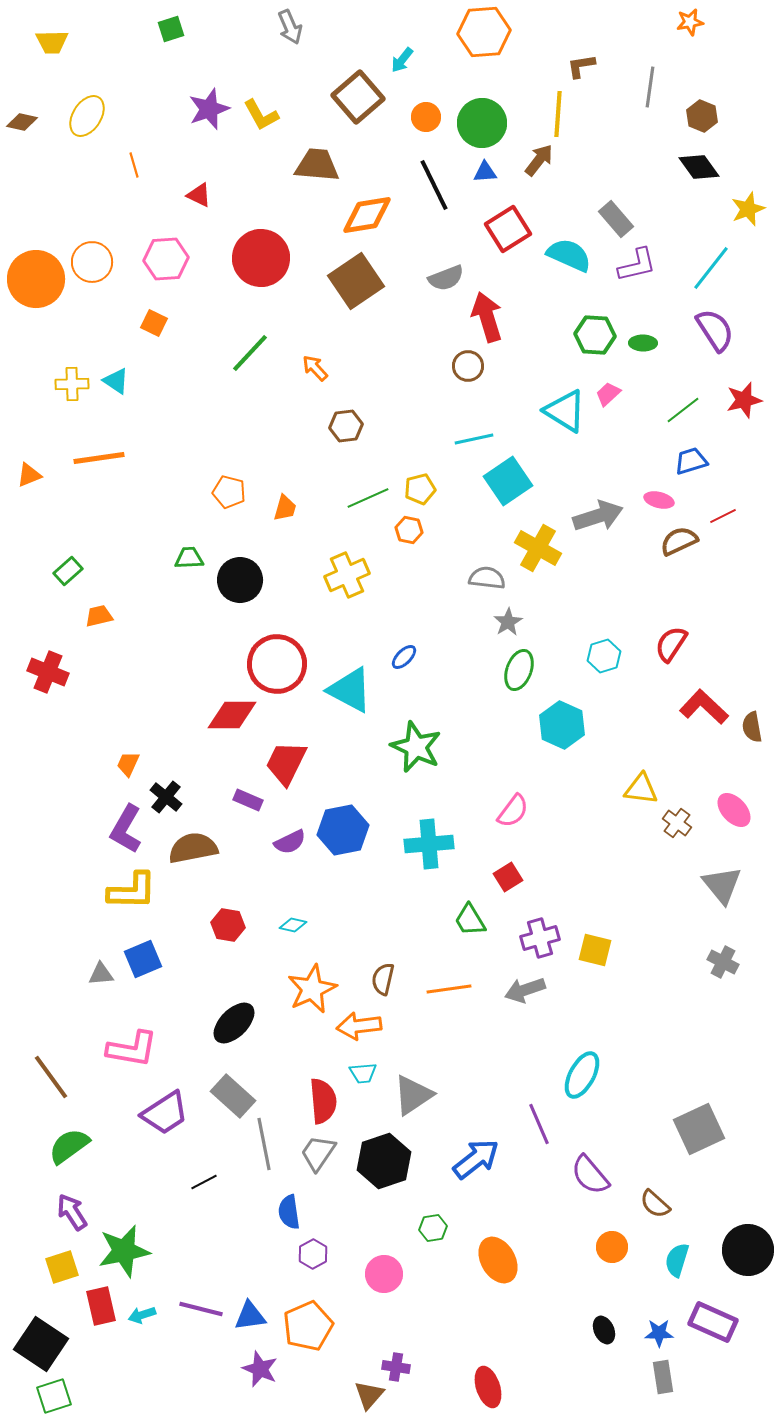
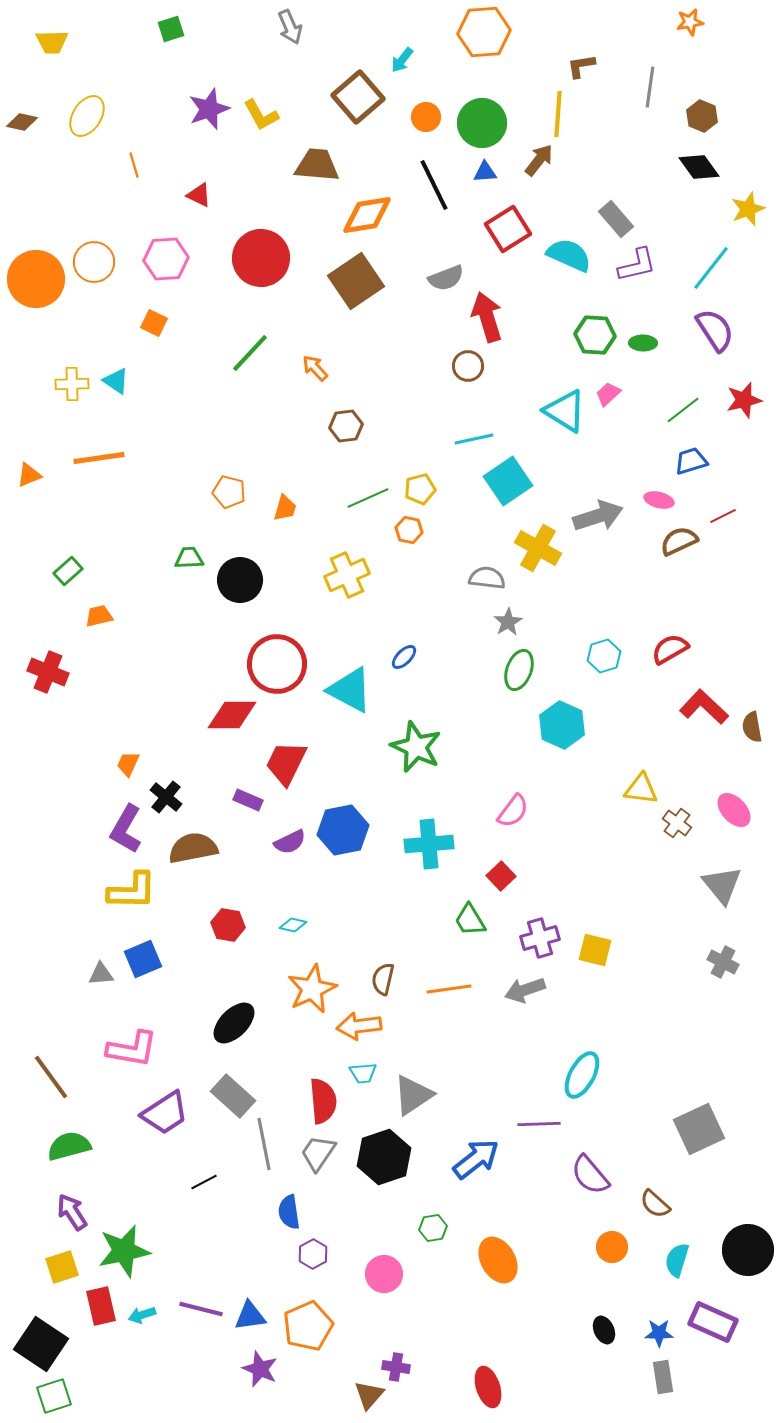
orange circle at (92, 262): moved 2 px right
red semicircle at (671, 644): moved 1 px left, 5 px down; rotated 27 degrees clockwise
red square at (508, 877): moved 7 px left, 1 px up; rotated 12 degrees counterclockwise
purple line at (539, 1124): rotated 69 degrees counterclockwise
green semicircle at (69, 1146): rotated 21 degrees clockwise
black hexagon at (384, 1161): moved 4 px up
